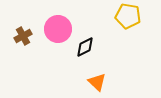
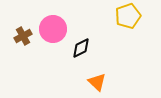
yellow pentagon: rotated 30 degrees counterclockwise
pink circle: moved 5 px left
black diamond: moved 4 px left, 1 px down
